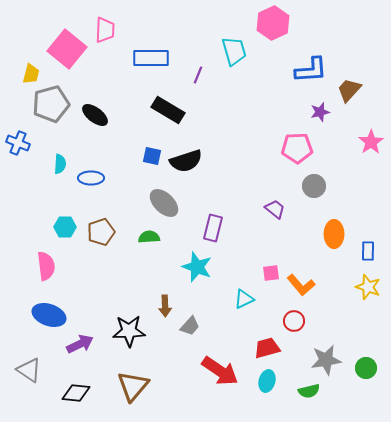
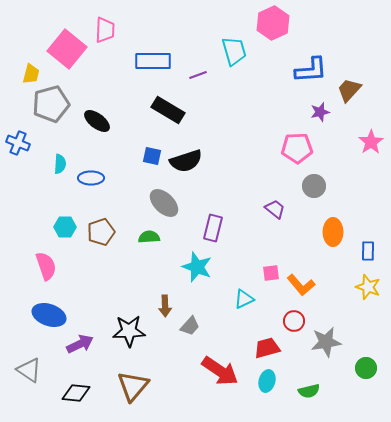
blue rectangle at (151, 58): moved 2 px right, 3 px down
purple line at (198, 75): rotated 48 degrees clockwise
black ellipse at (95, 115): moved 2 px right, 6 px down
orange ellipse at (334, 234): moved 1 px left, 2 px up
pink semicircle at (46, 266): rotated 12 degrees counterclockwise
gray star at (326, 360): moved 18 px up
